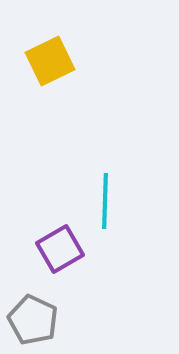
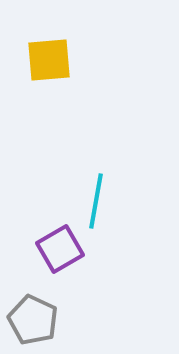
yellow square: moved 1 px left, 1 px up; rotated 21 degrees clockwise
cyan line: moved 9 px left; rotated 8 degrees clockwise
